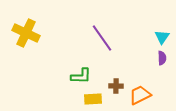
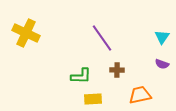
purple semicircle: moved 6 px down; rotated 112 degrees clockwise
brown cross: moved 1 px right, 16 px up
orange trapezoid: rotated 15 degrees clockwise
